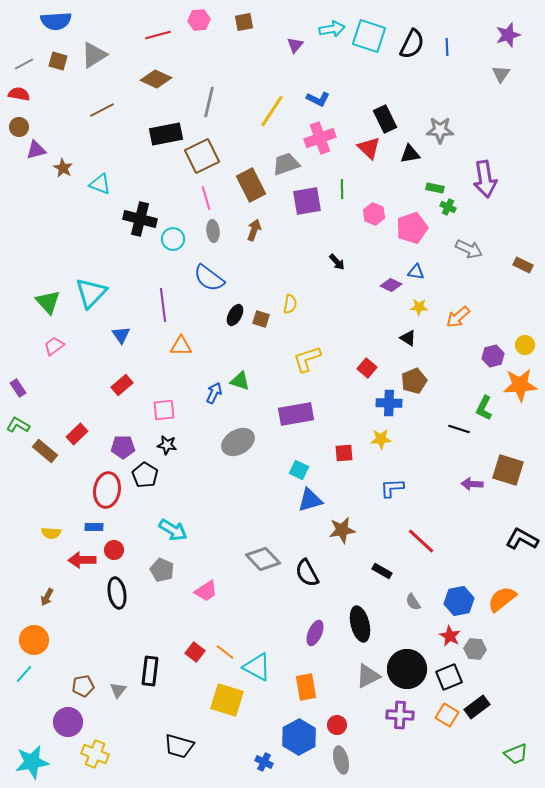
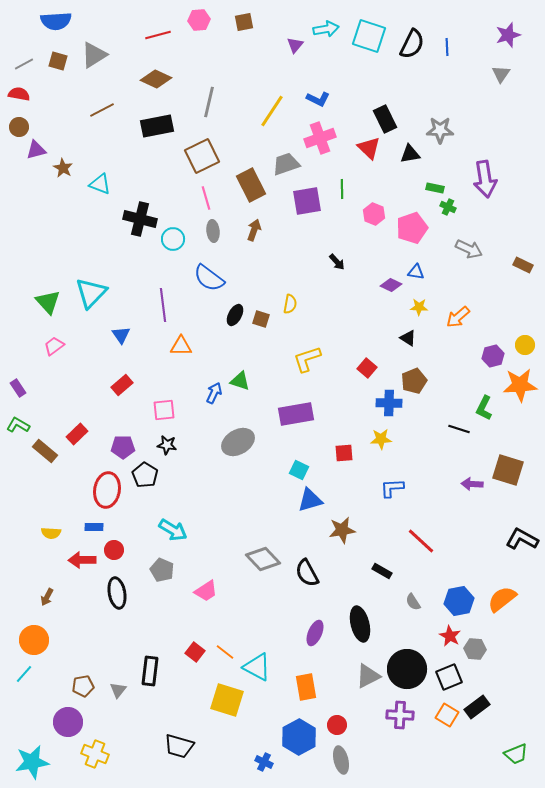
cyan arrow at (332, 29): moved 6 px left
black rectangle at (166, 134): moved 9 px left, 8 px up
